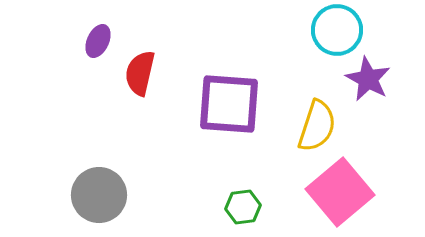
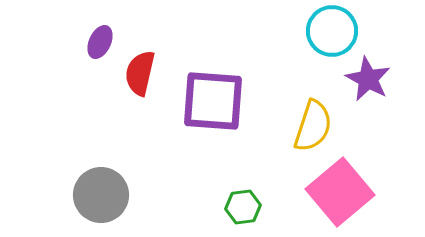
cyan circle: moved 5 px left, 1 px down
purple ellipse: moved 2 px right, 1 px down
purple square: moved 16 px left, 3 px up
yellow semicircle: moved 4 px left
gray circle: moved 2 px right
